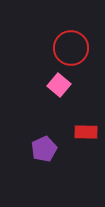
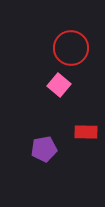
purple pentagon: rotated 15 degrees clockwise
